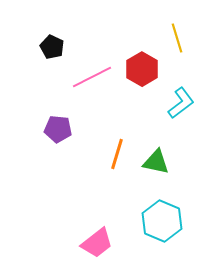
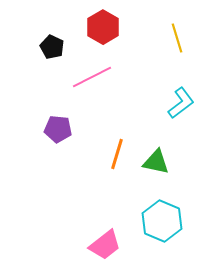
red hexagon: moved 39 px left, 42 px up
pink trapezoid: moved 8 px right, 2 px down
